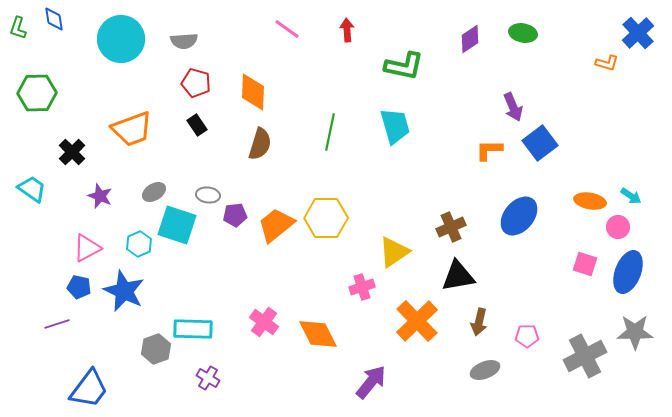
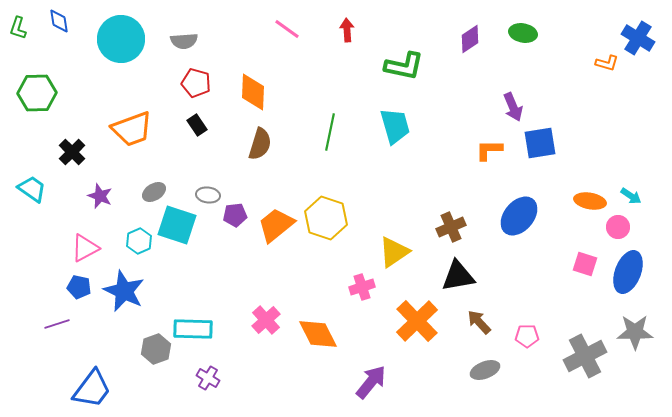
blue diamond at (54, 19): moved 5 px right, 2 px down
blue cross at (638, 33): moved 5 px down; rotated 16 degrees counterclockwise
blue square at (540, 143): rotated 28 degrees clockwise
yellow hexagon at (326, 218): rotated 18 degrees clockwise
cyan hexagon at (139, 244): moved 3 px up
pink triangle at (87, 248): moved 2 px left
pink cross at (264, 322): moved 2 px right, 2 px up; rotated 12 degrees clockwise
brown arrow at (479, 322): rotated 124 degrees clockwise
blue trapezoid at (89, 389): moved 3 px right
